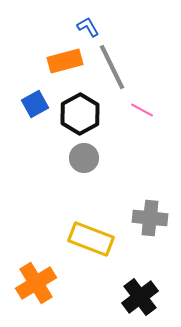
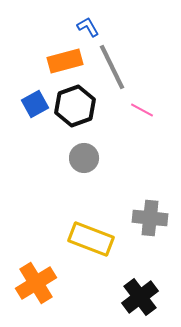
black hexagon: moved 5 px left, 8 px up; rotated 9 degrees clockwise
